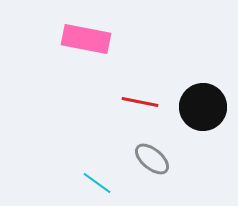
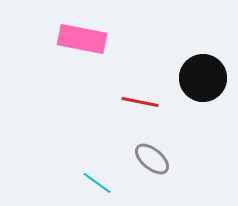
pink rectangle: moved 4 px left
black circle: moved 29 px up
